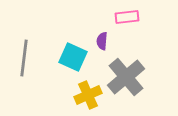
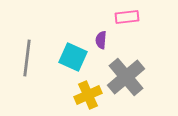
purple semicircle: moved 1 px left, 1 px up
gray line: moved 3 px right
